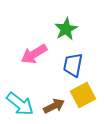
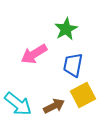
cyan arrow: moved 2 px left
